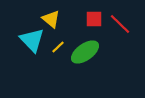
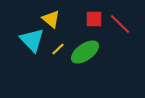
yellow line: moved 2 px down
